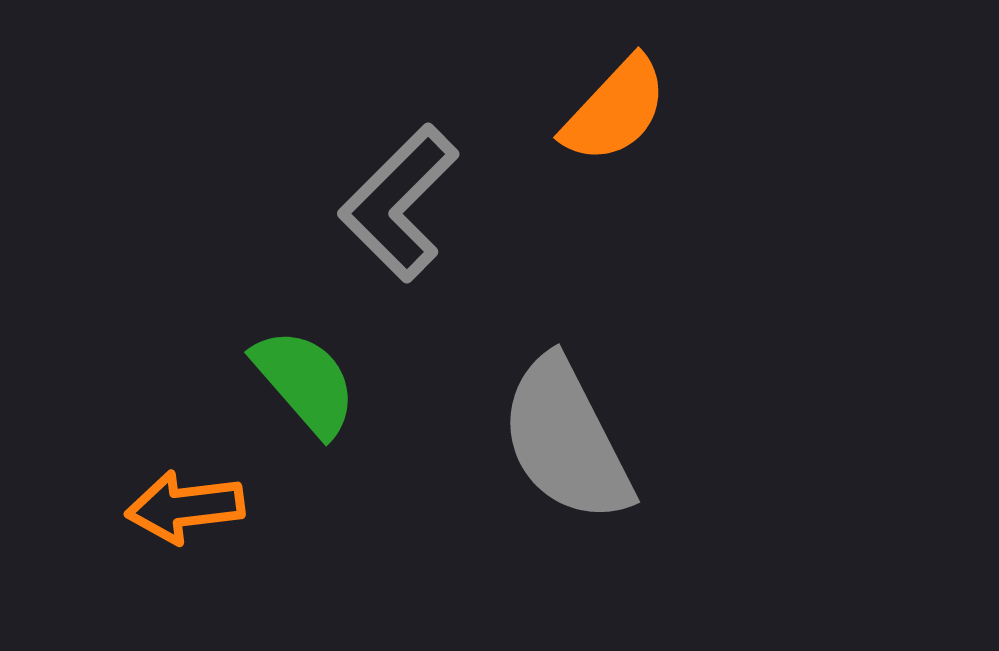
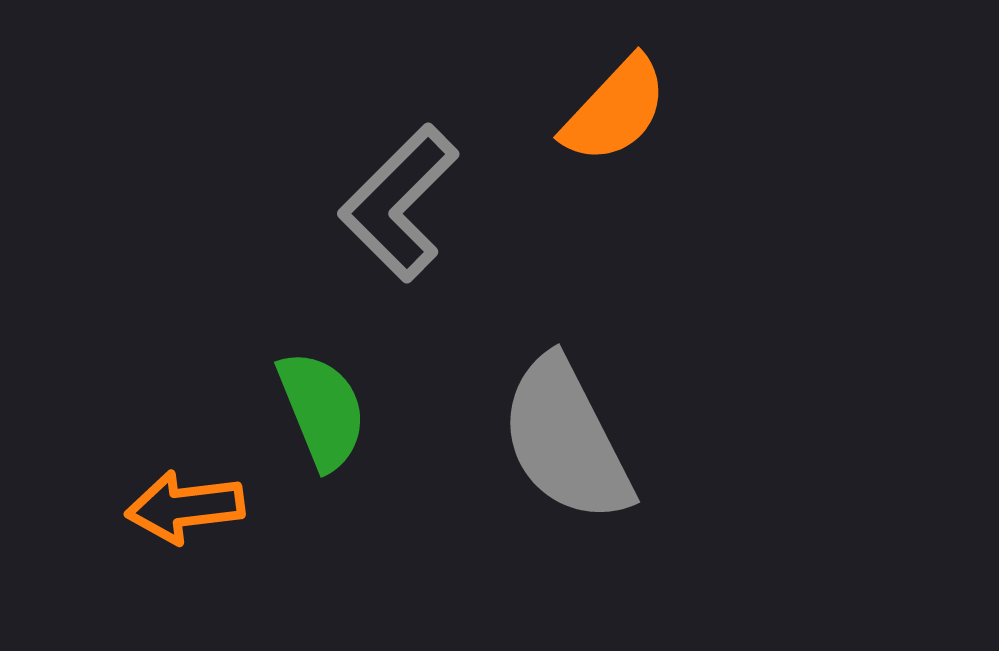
green semicircle: moved 17 px right, 28 px down; rotated 19 degrees clockwise
